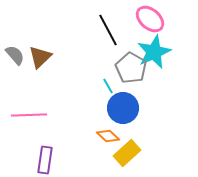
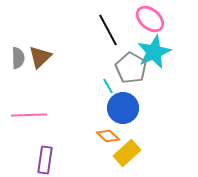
gray semicircle: moved 3 px right, 3 px down; rotated 40 degrees clockwise
